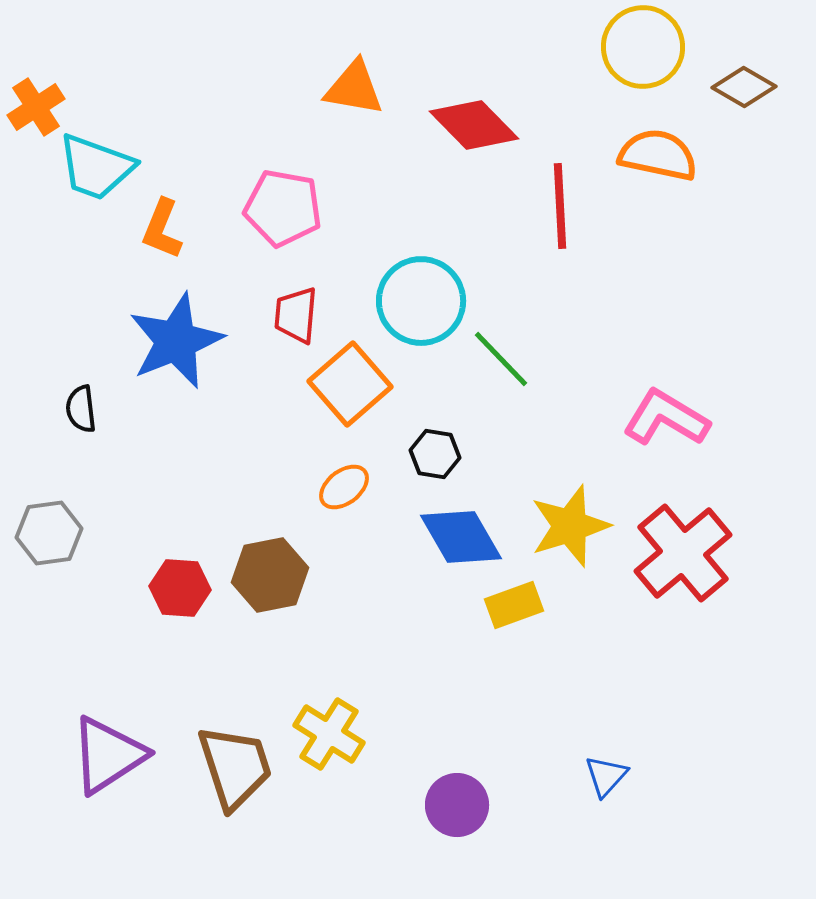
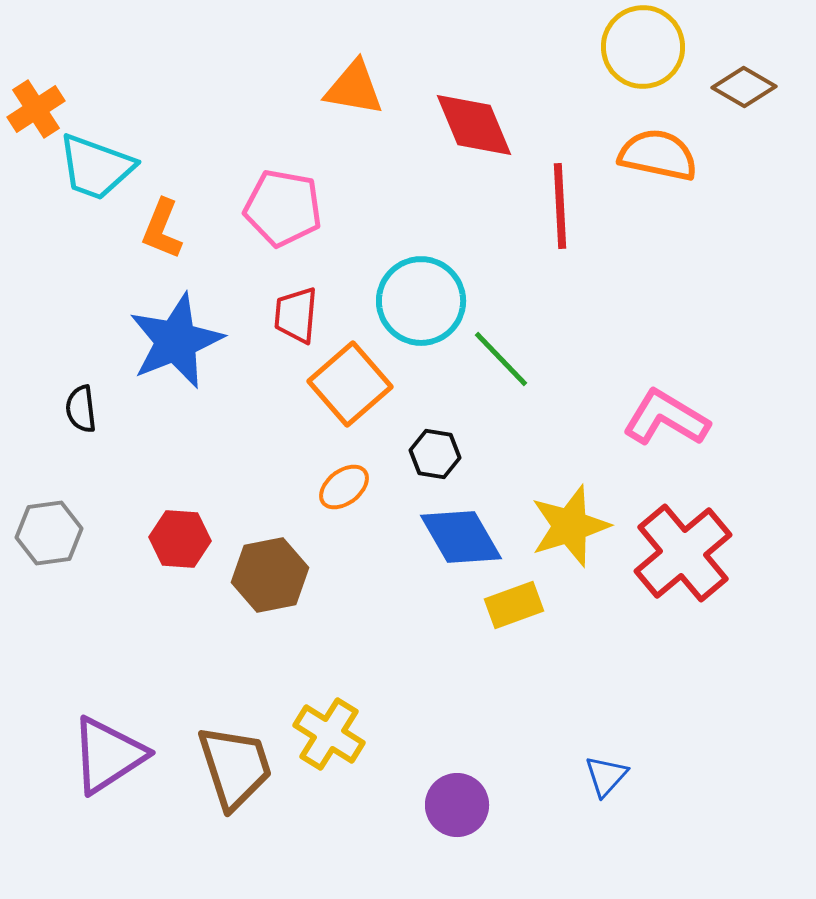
orange cross: moved 2 px down
red diamond: rotated 22 degrees clockwise
red hexagon: moved 49 px up
